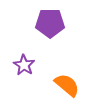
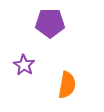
orange semicircle: rotated 60 degrees clockwise
